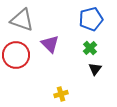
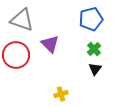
green cross: moved 4 px right, 1 px down
